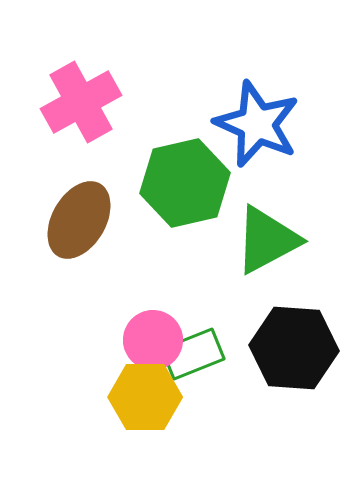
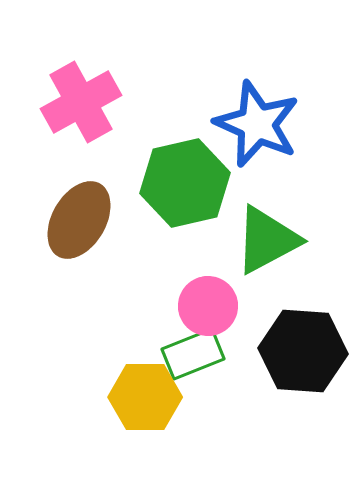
pink circle: moved 55 px right, 34 px up
black hexagon: moved 9 px right, 3 px down
